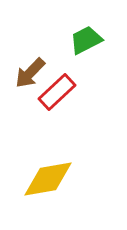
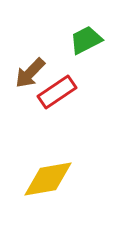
red rectangle: rotated 9 degrees clockwise
